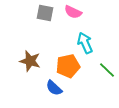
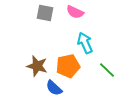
pink semicircle: moved 2 px right
brown star: moved 7 px right, 5 px down
